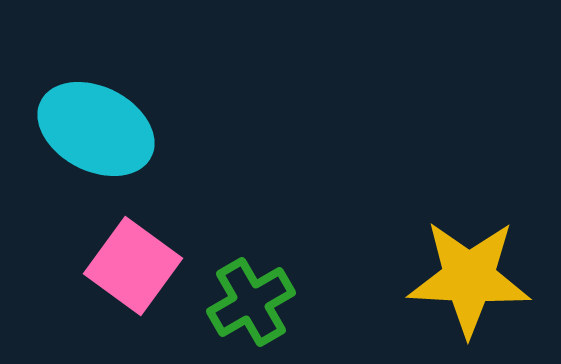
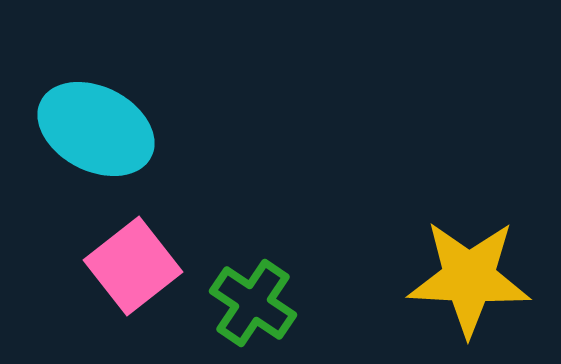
pink square: rotated 16 degrees clockwise
green cross: moved 2 px right, 1 px down; rotated 26 degrees counterclockwise
